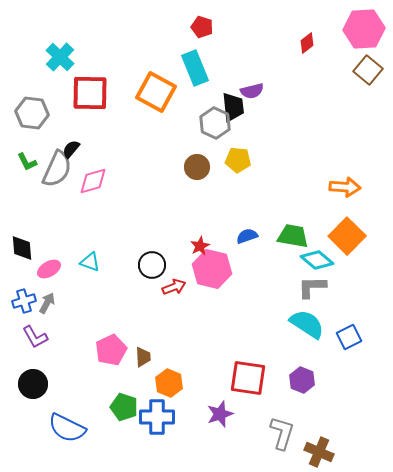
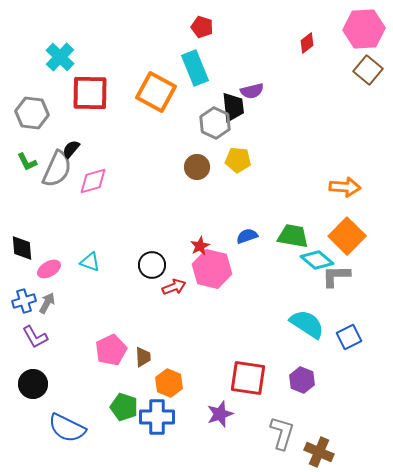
gray L-shape at (312, 287): moved 24 px right, 11 px up
